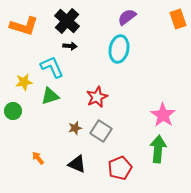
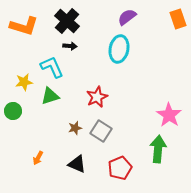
pink star: moved 6 px right
orange arrow: rotated 112 degrees counterclockwise
